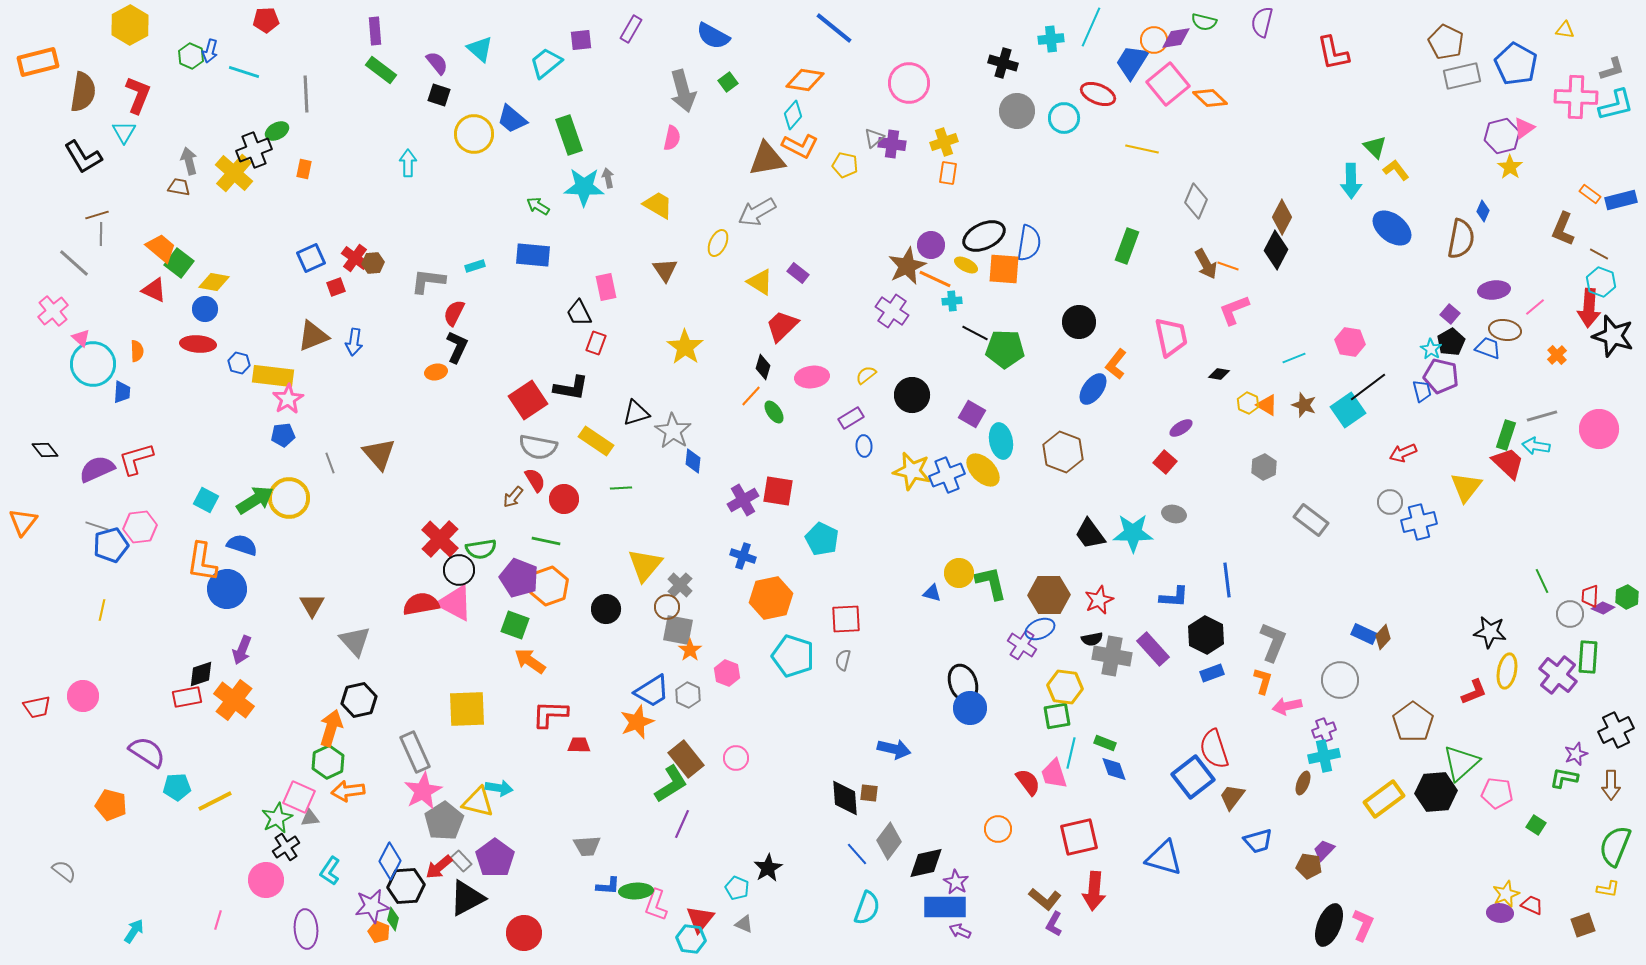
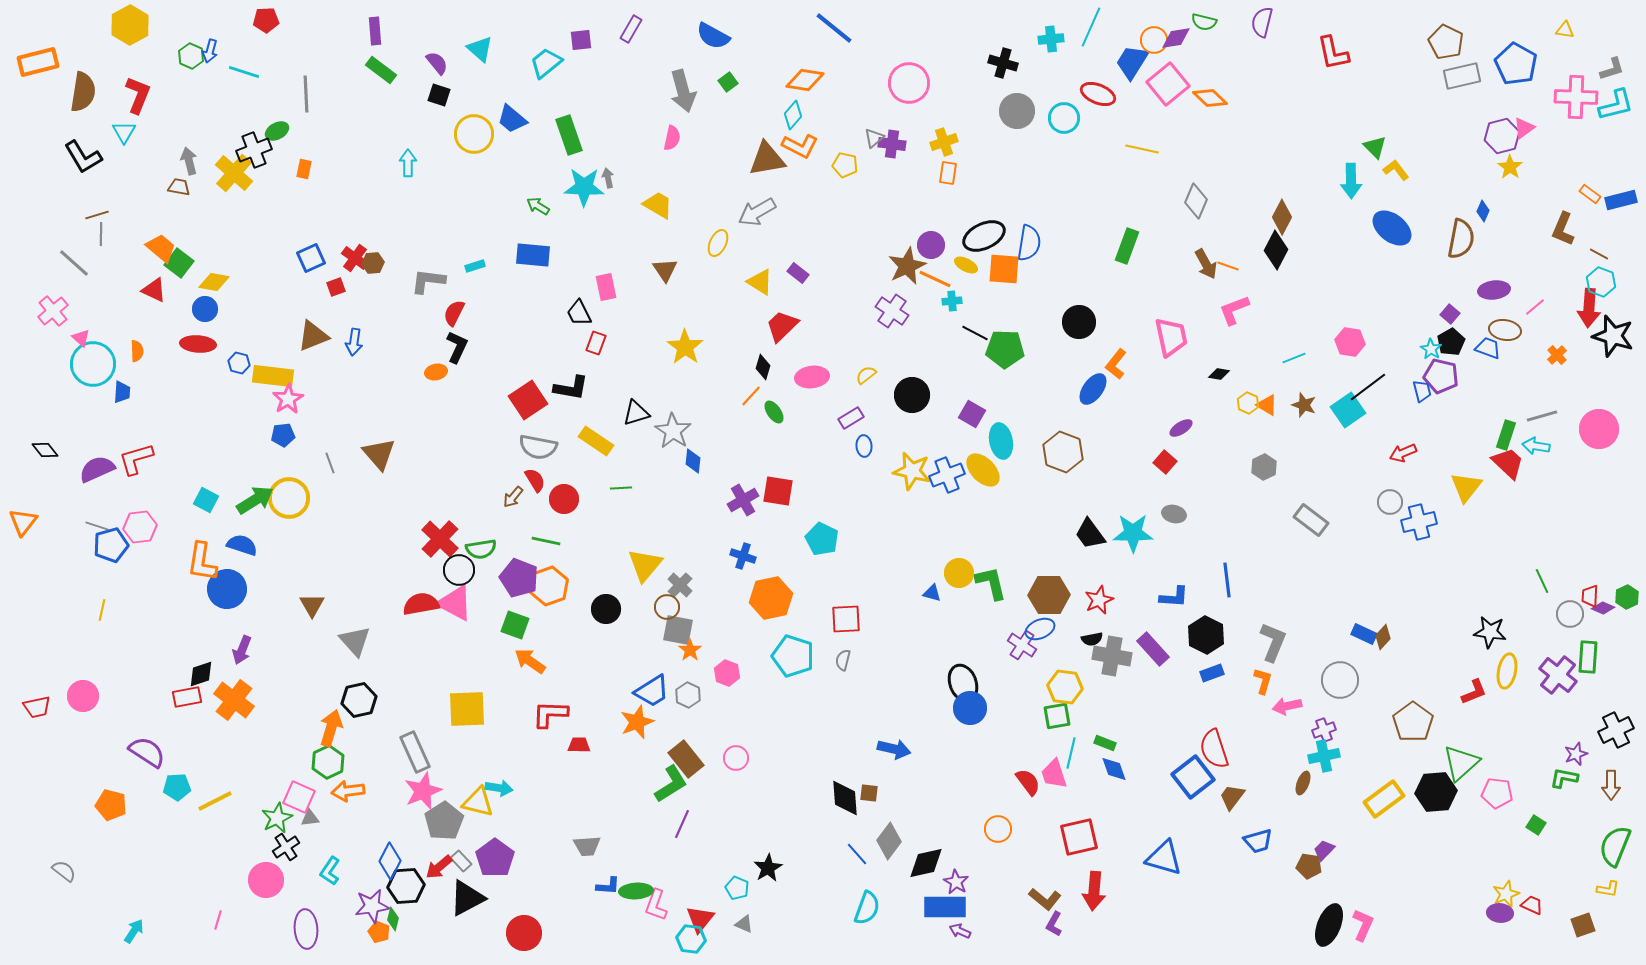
pink star at (423, 791): rotated 6 degrees clockwise
